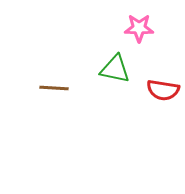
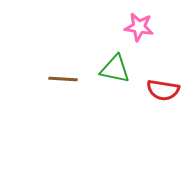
pink star: moved 1 px up; rotated 8 degrees clockwise
brown line: moved 9 px right, 9 px up
